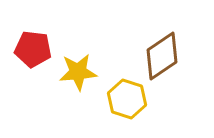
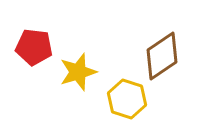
red pentagon: moved 1 px right, 2 px up
yellow star: rotated 12 degrees counterclockwise
